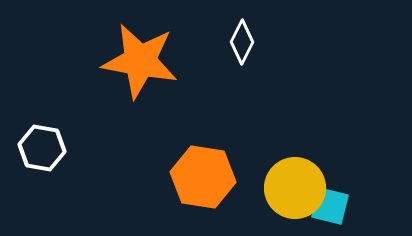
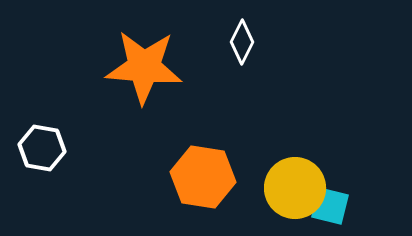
orange star: moved 4 px right, 6 px down; rotated 6 degrees counterclockwise
